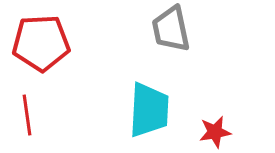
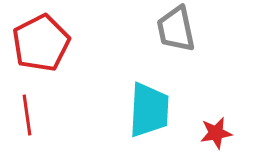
gray trapezoid: moved 5 px right
red pentagon: rotated 24 degrees counterclockwise
red star: moved 1 px right, 1 px down
